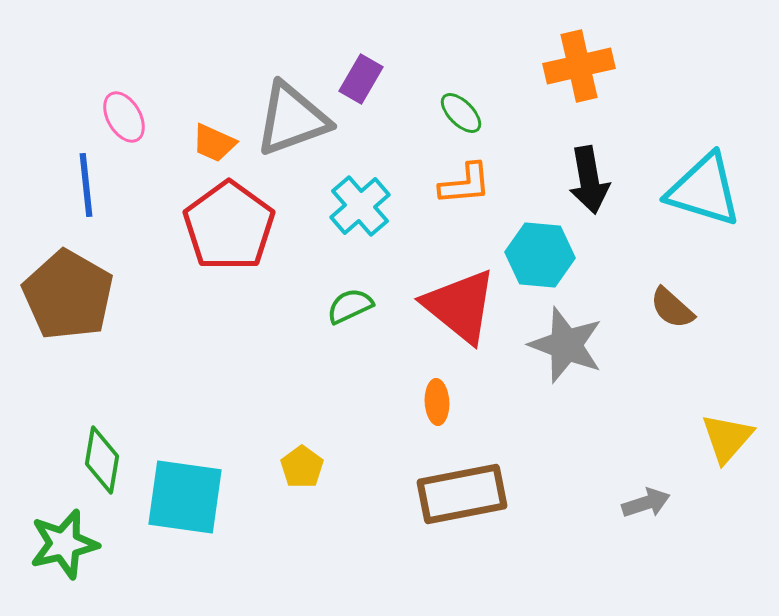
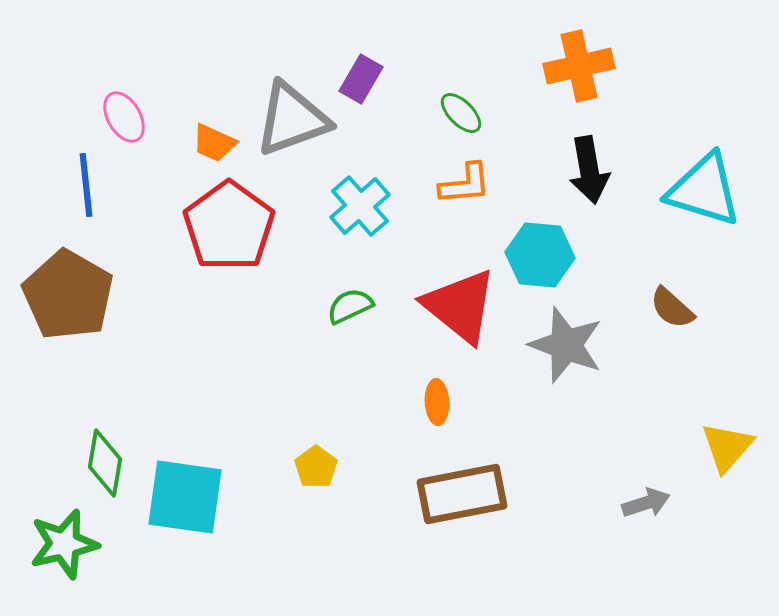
black arrow: moved 10 px up
yellow triangle: moved 9 px down
green diamond: moved 3 px right, 3 px down
yellow pentagon: moved 14 px right
